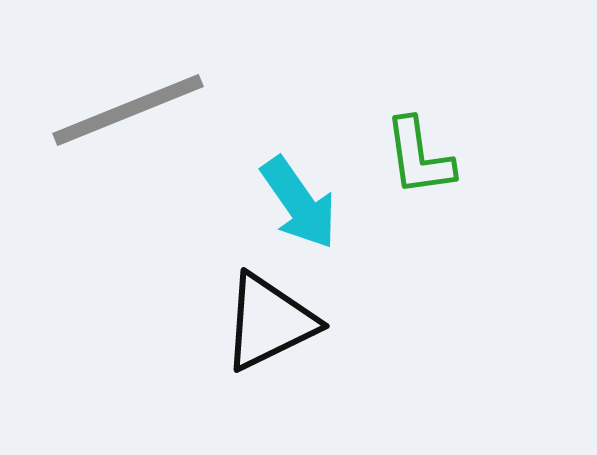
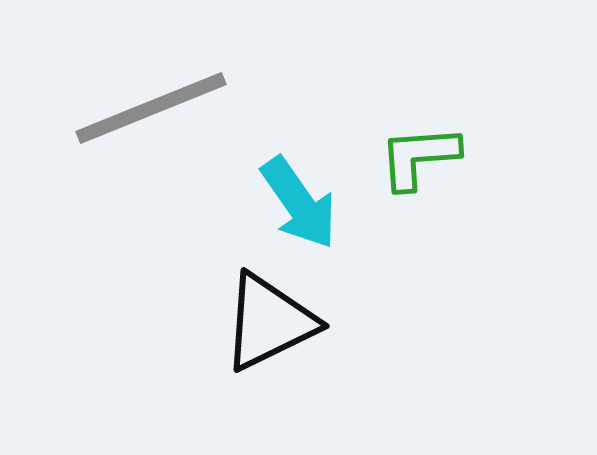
gray line: moved 23 px right, 2 px up
green L-shape: rotated 94 degrees clockwise
